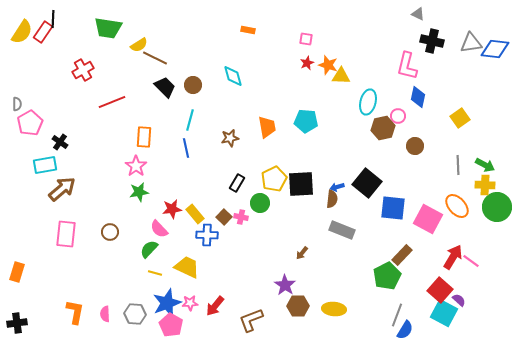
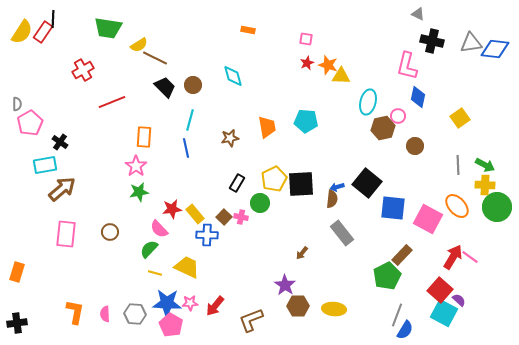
gray rectangle at (342, 230): moved 3 px down; rotated 30 degrees clockwise
pink line at (471, 261): moved 1 px left, 4 px up
blue star at (167, 303): rotated 24 degrees clockwise
